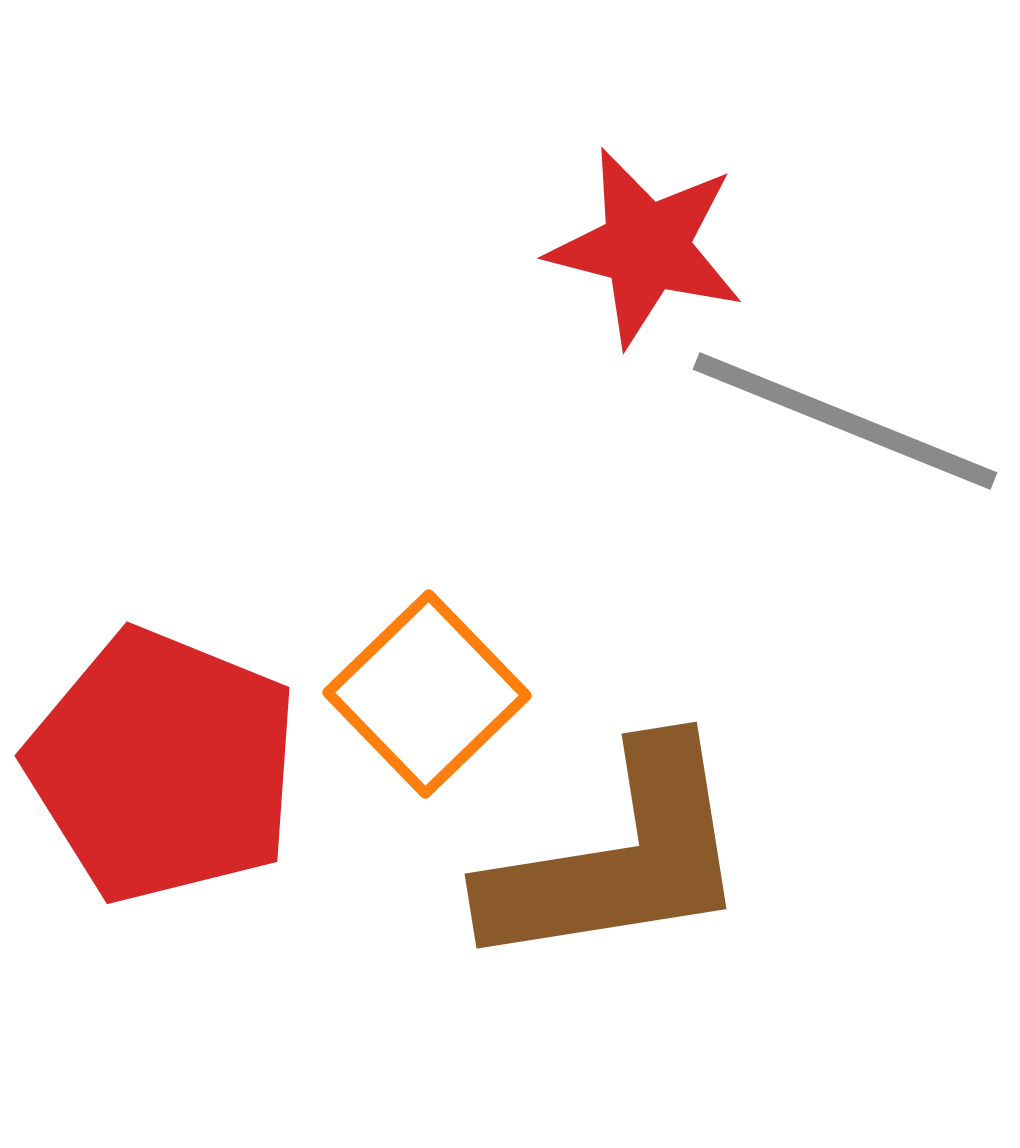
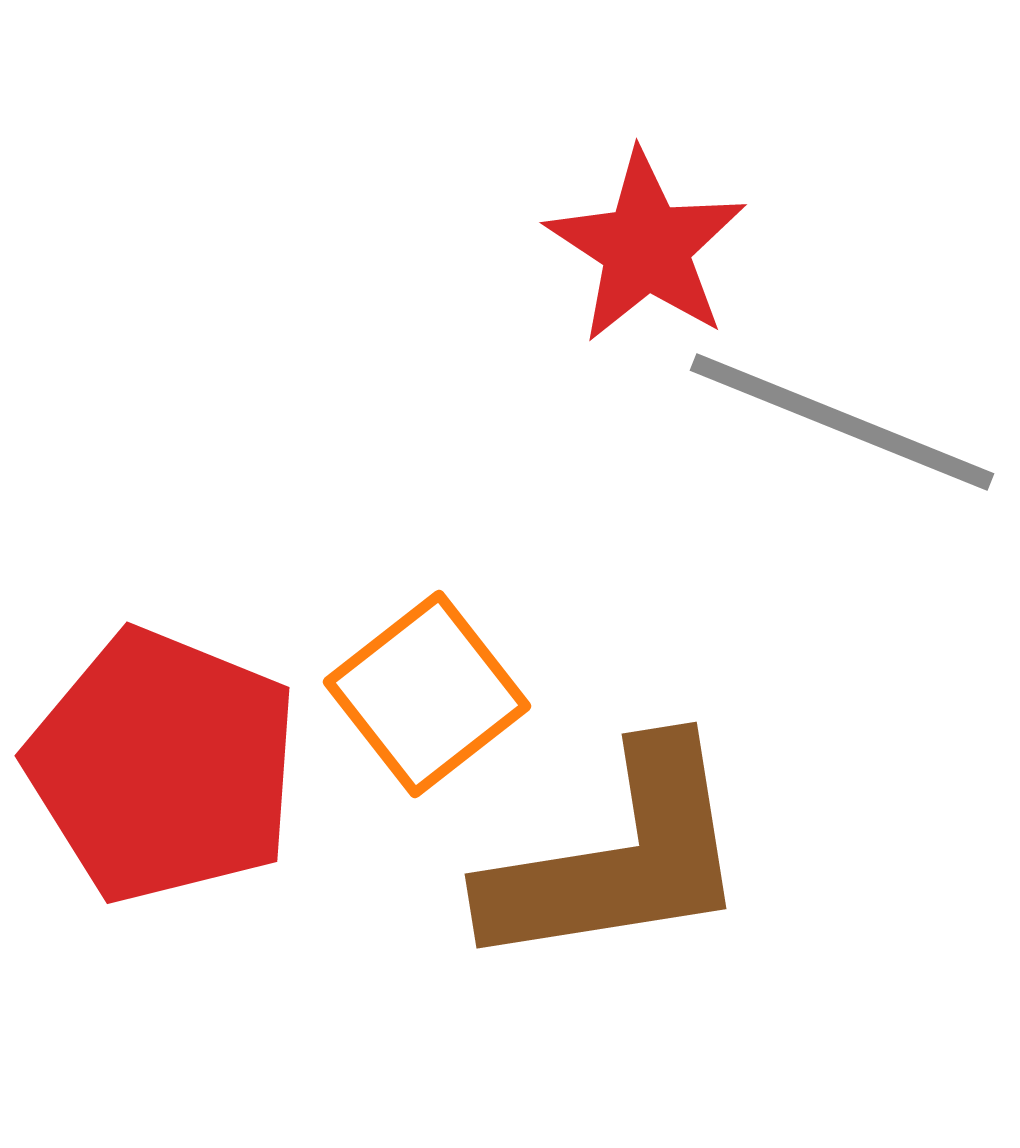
red star: rotated 19 degrees clockwise
gray line: moved 3 px left, 1 px down
orange square: rotated 6 degrees clockwise
